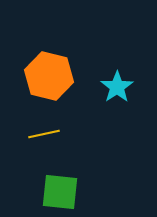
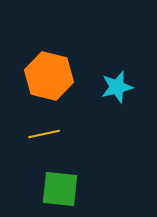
cyan star: rotated 20 degrees clockwise
green square: moved 3 px up
